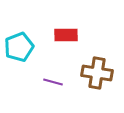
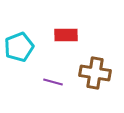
brown cross: moved 2 px left
